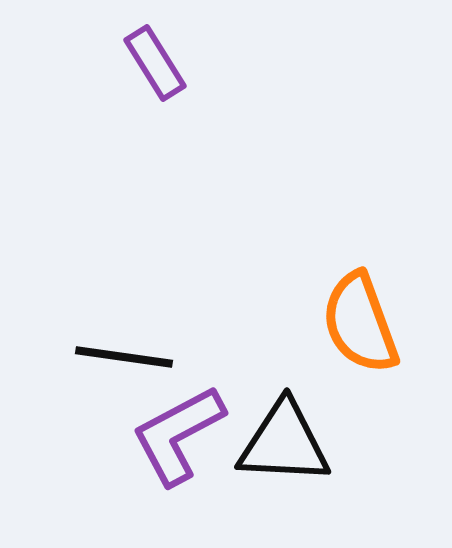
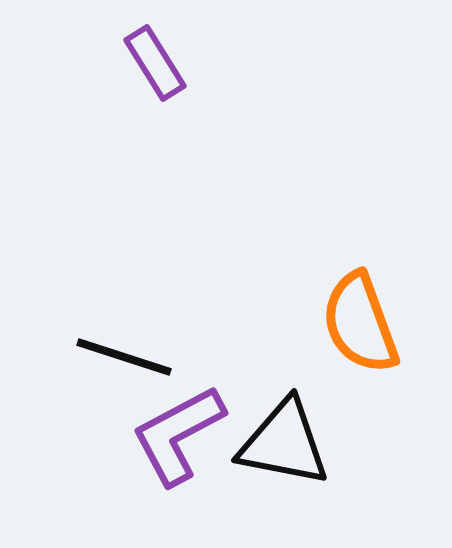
black line: rotated 10 degrees clockwise
black triangle: rotated 8 degrees clockwise
